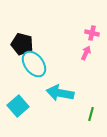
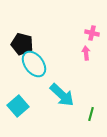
pink arrow: rotated 32 degrees counterclockwise
cyan arrow: moved 2 px right, 2 px down; rotated 148 degrees counterclockwise
